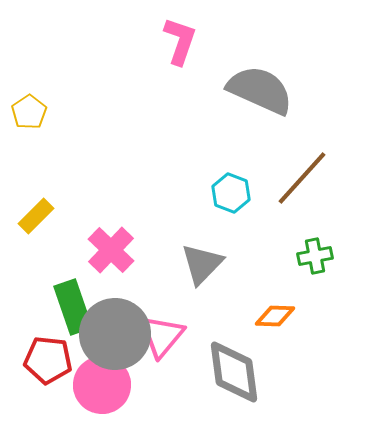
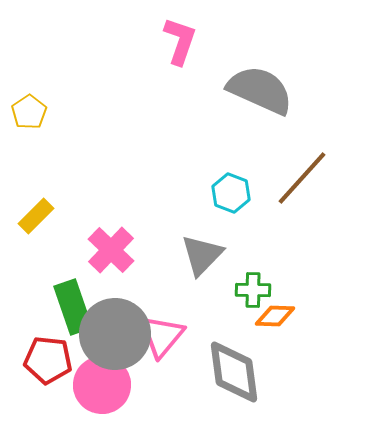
green cross: moved 62 px left, 34 px down; rotated 12 degrees clockwise
gray triangle: moved 9 px up
